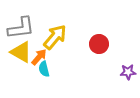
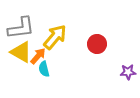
red circle: moved 2 px left
orange arrow: moved 1 px left, 1 px up
